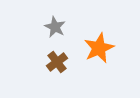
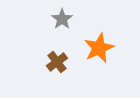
gray star: moved 7 px right, 8 px up; rotated 10 degrees clockwise
